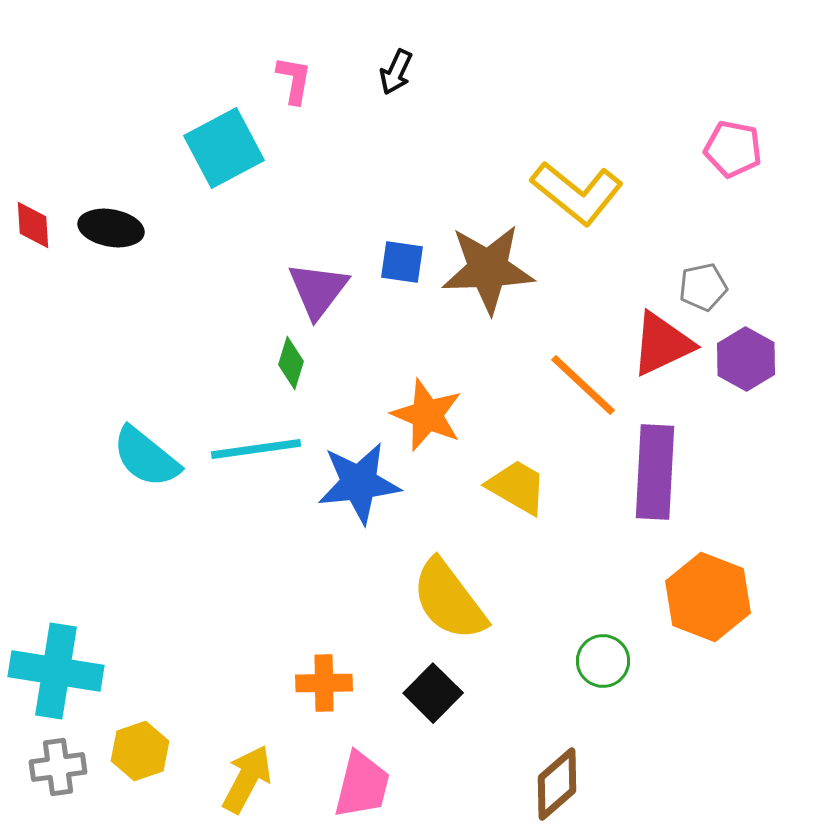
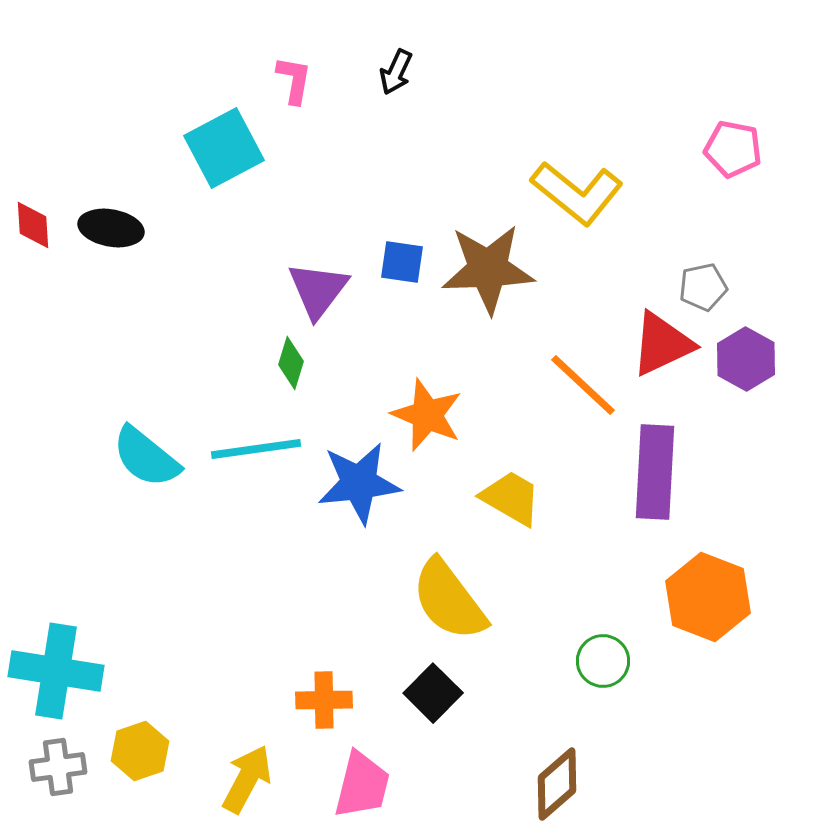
yellow trapezoid: moved 6 px left, 11 px down
orange cross: moved 17 px down
